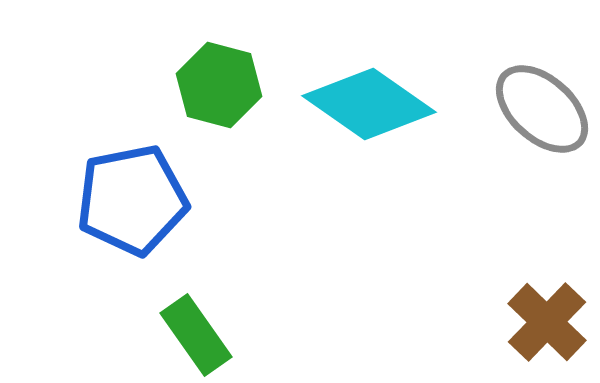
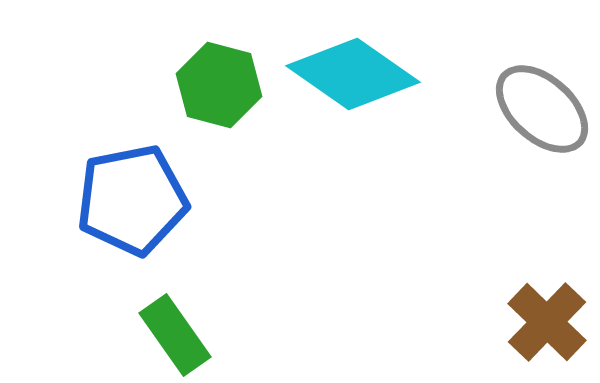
cyan diamond: moved 16 px left, 30 px up
green rectangle: moved 21 px left
